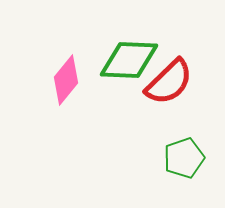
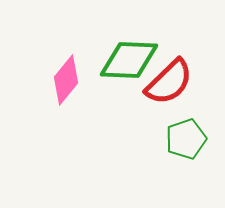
green pentagon: moved 2 px right, 19 px up
